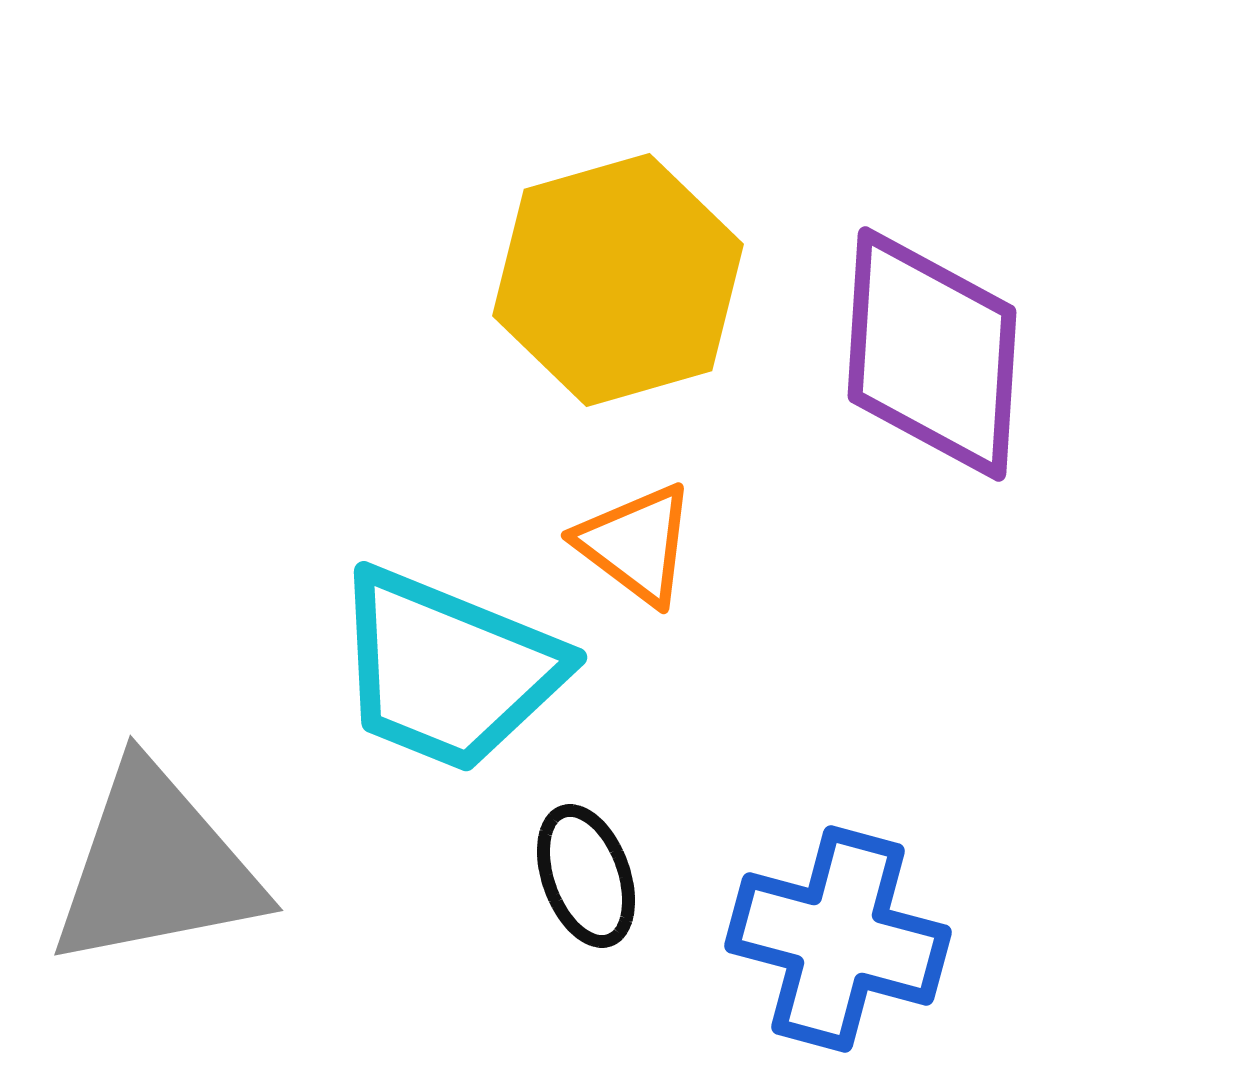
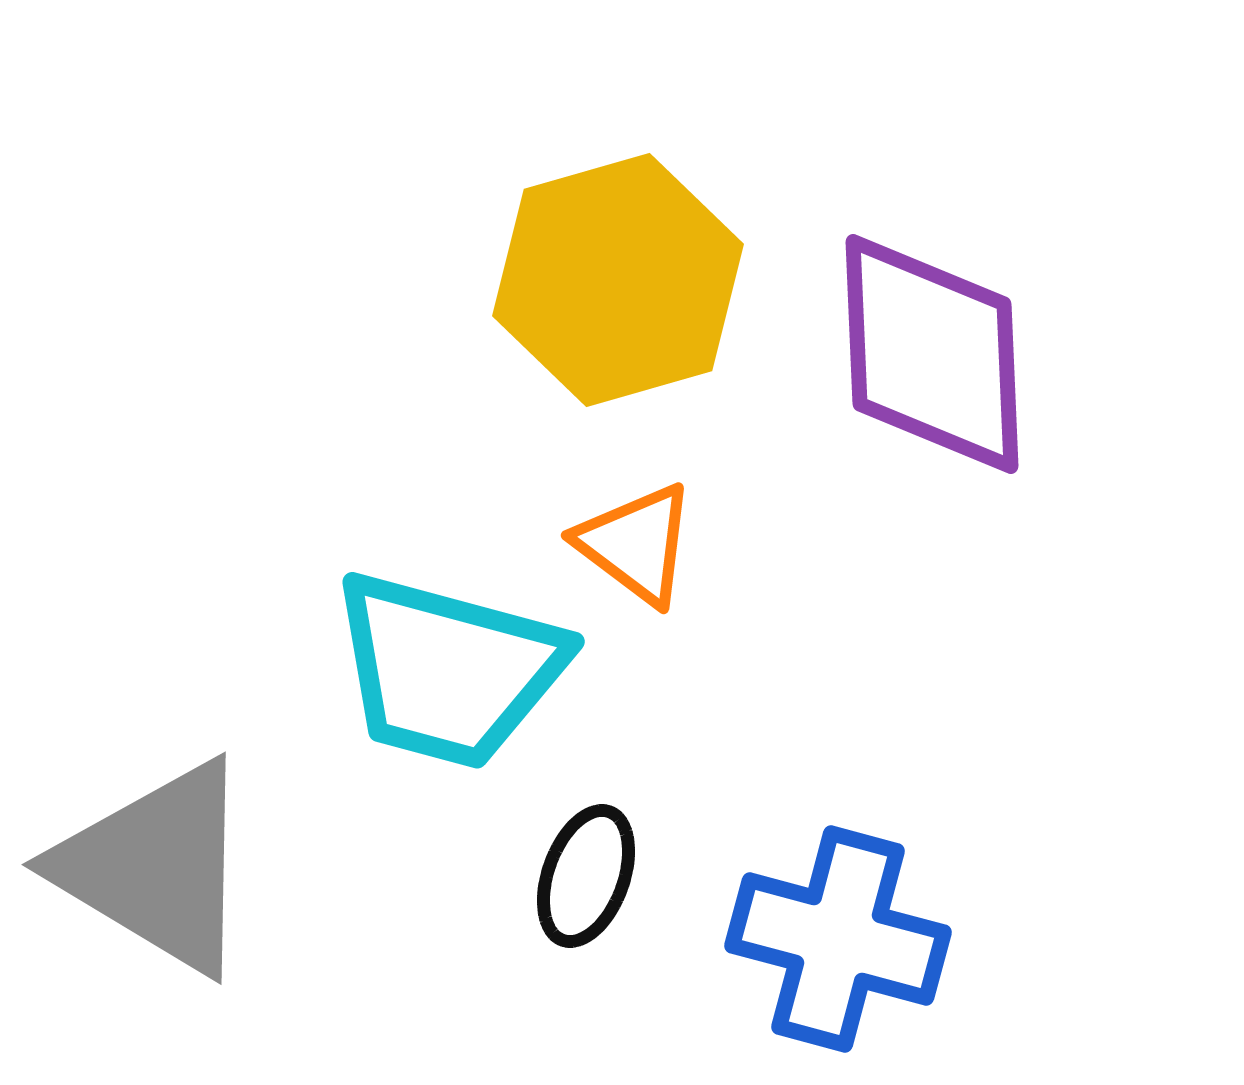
purple diamond: rotated 6 degrees counterclockwise
cyan trapezoid: rotated 7 degrees counterclockwise
gray triangle: rotated 42 degrees clockwise
black ellipse: rotated 40 degrees clockwise
